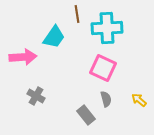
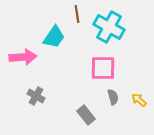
cyan cross: moved 2 px right, 1 px up; rotated 32 degrees clockwise
pink square: rotated 24 degrees counterclockwise
gray semicircle: moved 7 px right, 2 px up
